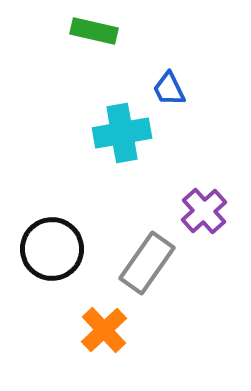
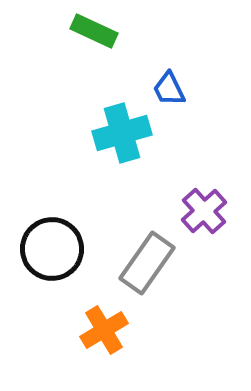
green rectangle: rotated 12 degrees clockwise
cyan cross: rotated 6 degrees counterclockwise
orange cross: rotated 12 degrees clockwise
